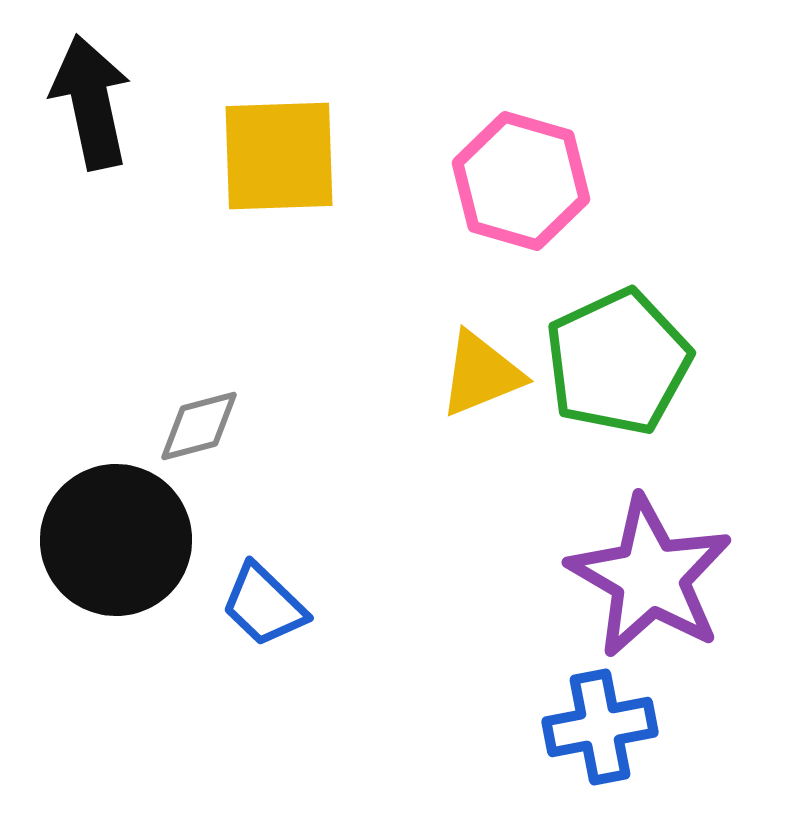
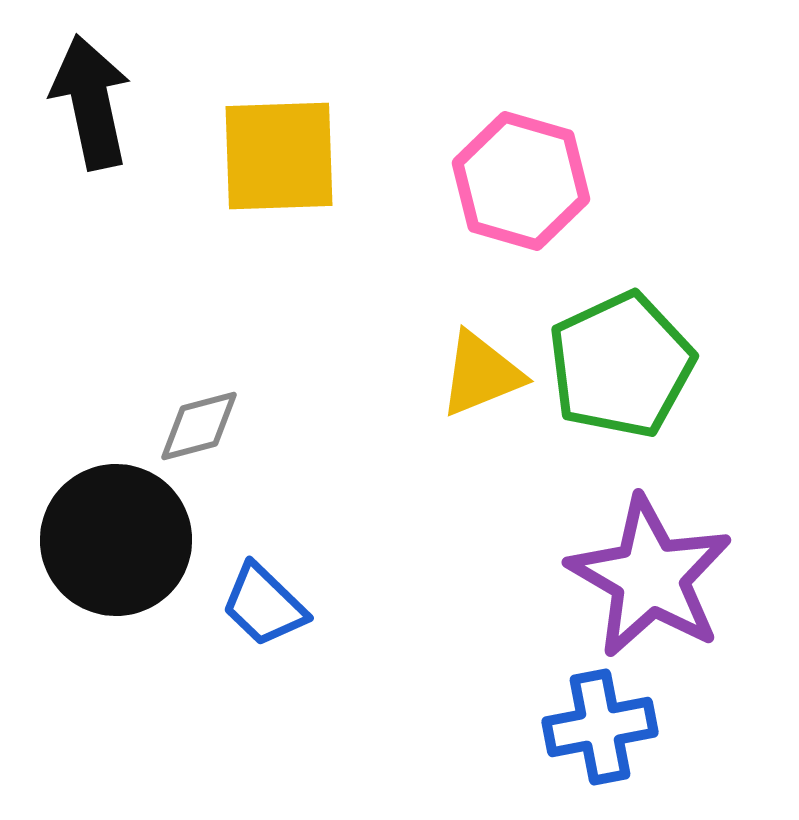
green pentagon: moved 3 px right, 3 px down
